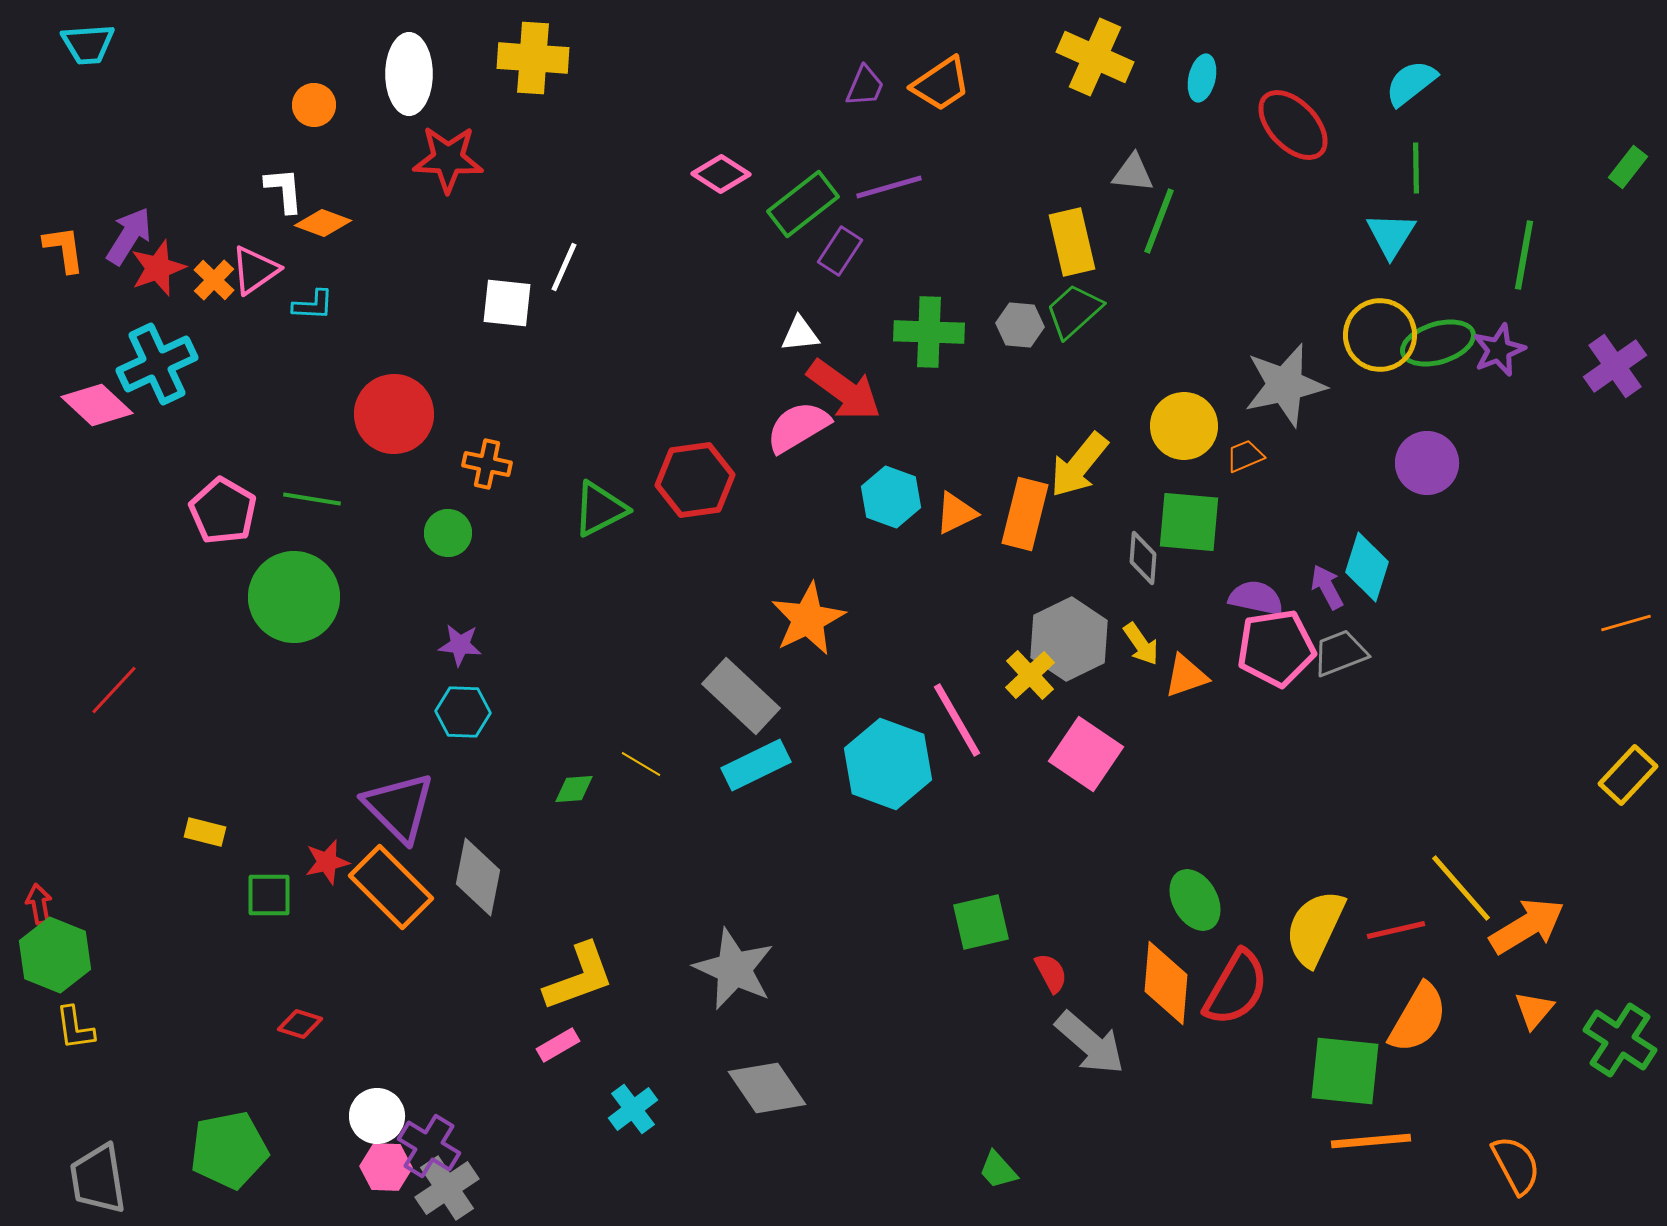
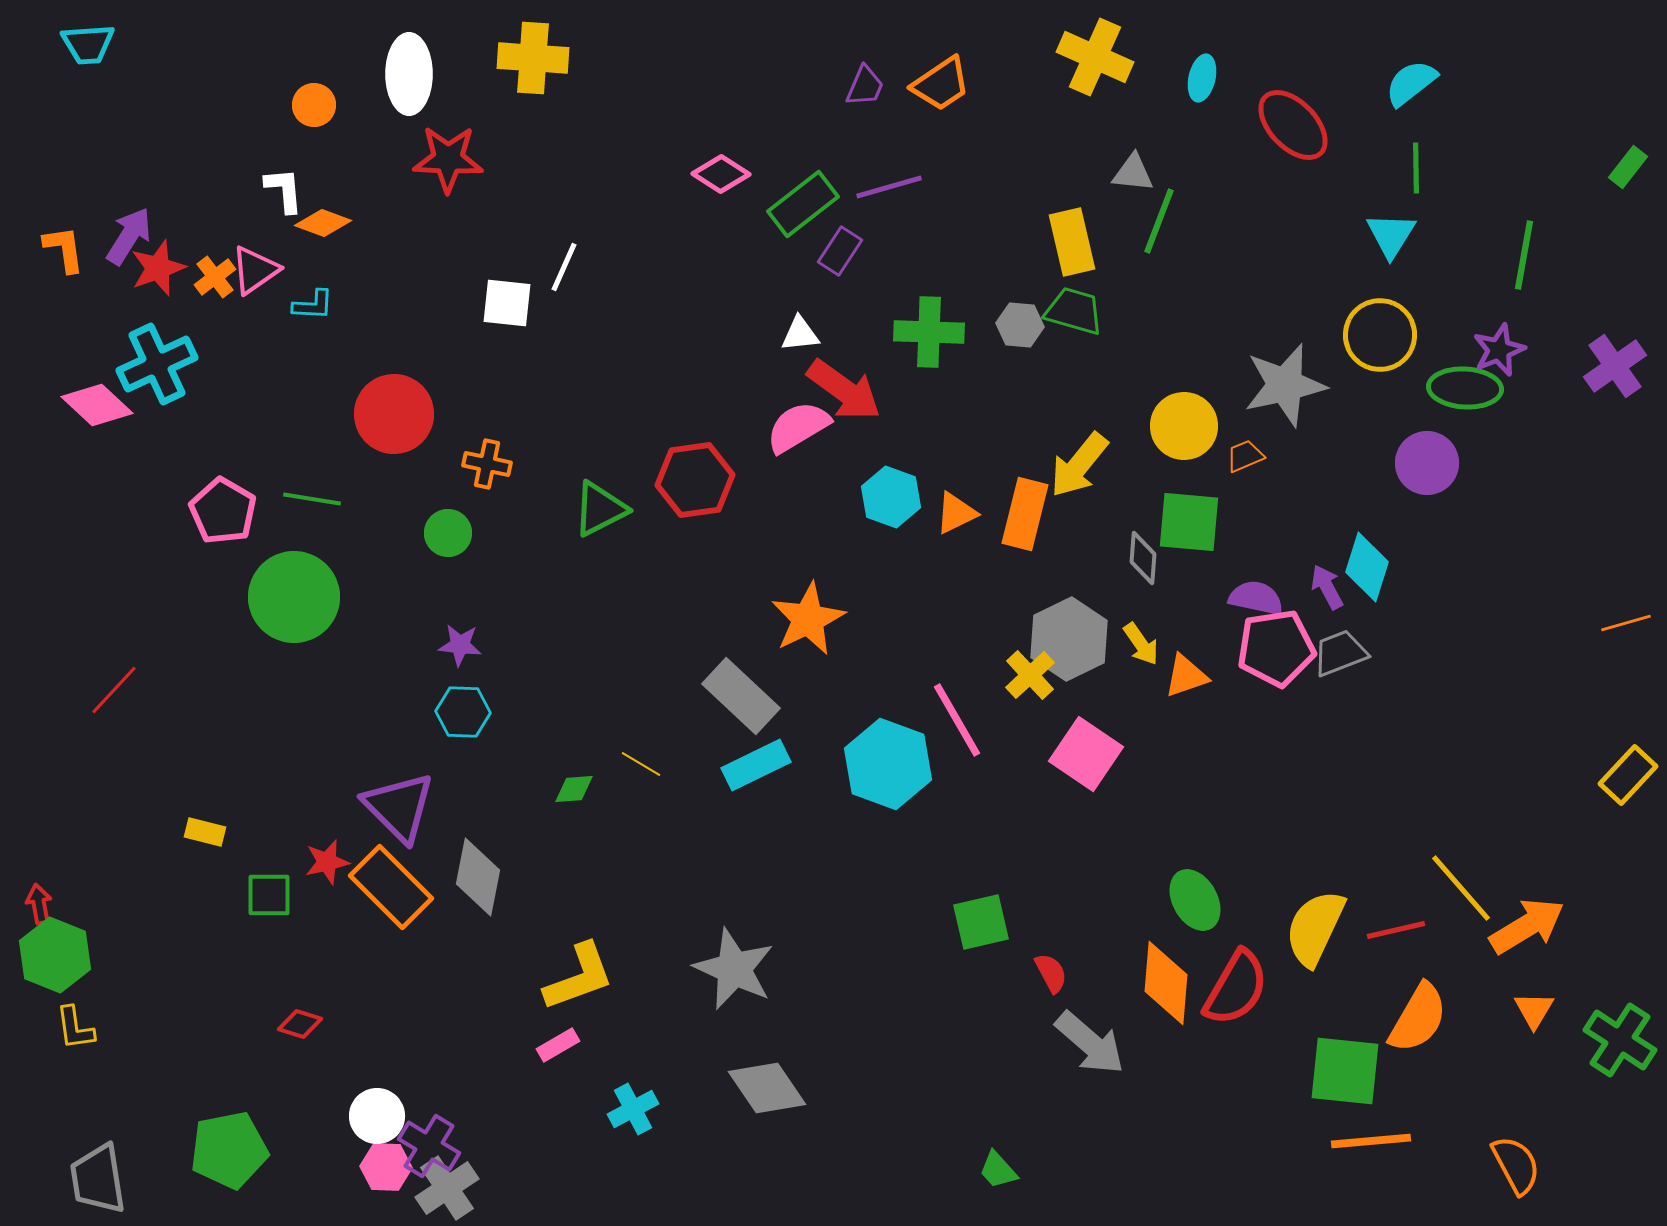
orange cross at (214, 280): moved 1 px right, 3 px up; rotated 9 degrees clockwise
green trapezoid at (1074, 311): rotated 58 degrees clockwise
green ellipse at (1438, 343): moved 27 px right, 45 px down; rotated 20 degrees clockwise
orange triangle at (1534, 1010): rotated 9 degrees counterclockwise
cyan cross at (633, 1109): rotated 9 degrees clockwise
